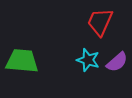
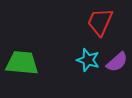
green trapezoid: moved 2 px down
